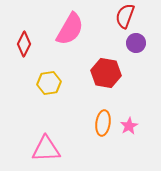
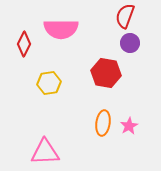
pink semicircle: moved 9 px left; rotated 60 degrees clockwise
purple circle: moved 6 px left
pink triangle: moved 1 px left, 3 px down
